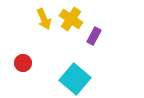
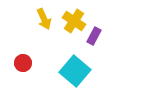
yellow cross: moved 3 px right, 2 px down
cyan square: moved 8 px up
